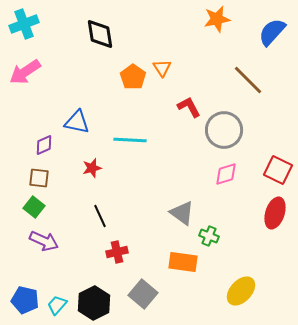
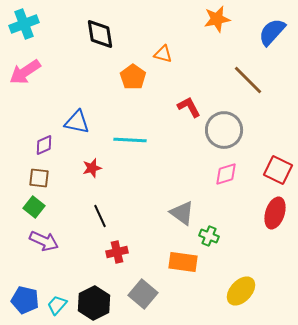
orange triangle: moved 1 px right, 14 px up; rotated 42 degrees counterclockwise
